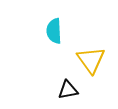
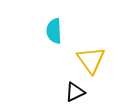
black triangle: moved 7 px right, 2 px down; rotated 15 degrees counterclockwise
